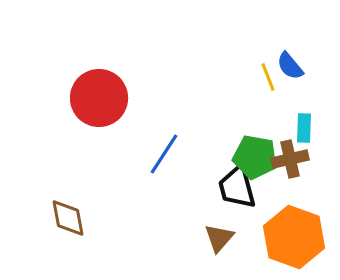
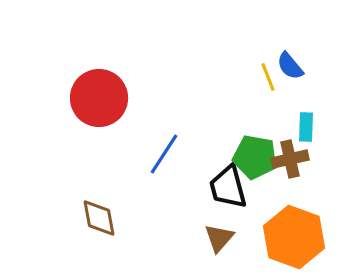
cyan rectangle: moved 2 px right, 1 px up
black trapezoid: moved 9 px left
brown diamond: moved 31 px right
